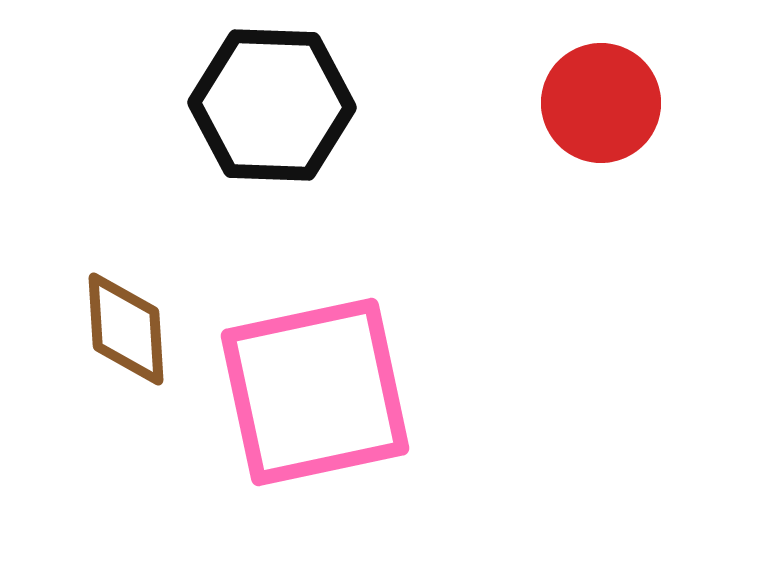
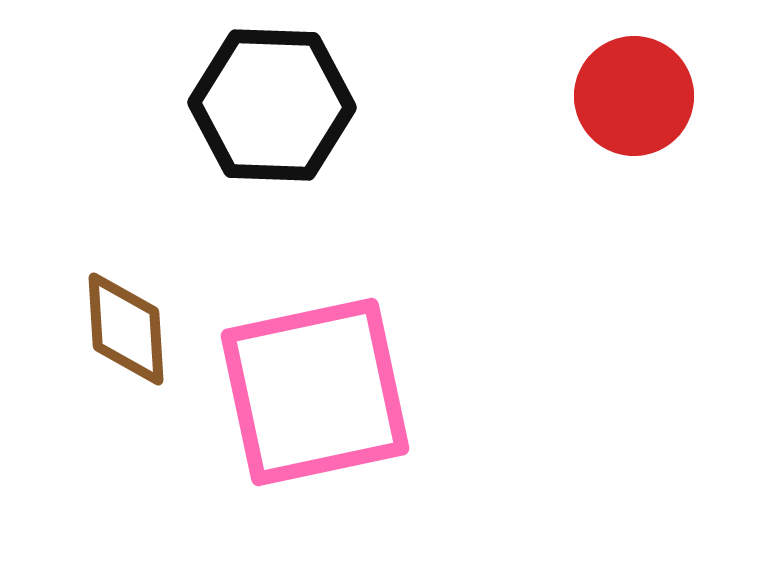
red circle: moved 33 px right, 7 px up
